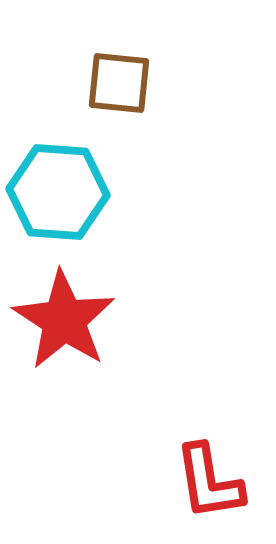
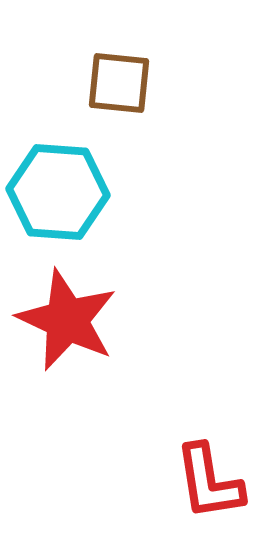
red star: moved 3 px right; rotated 8 degrees counterclockwise
